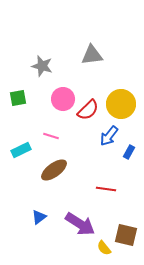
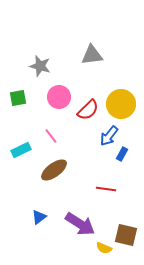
gray star: moved 2 px left
pink circle: moved 4 px left, 2 px up
pink line: rotated 35 degrees clockwise
blue rectangle: moved 7 px left, 2 px down
yellow semicircle: rotated 28 degrees counterclockwise
